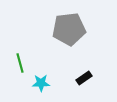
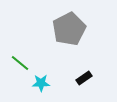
gray pentagon: rotated 20 degrees counterclockwise
green line: rotated 36 degrees counterclockwise
